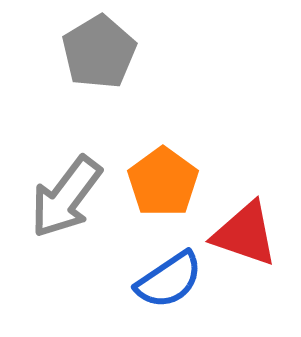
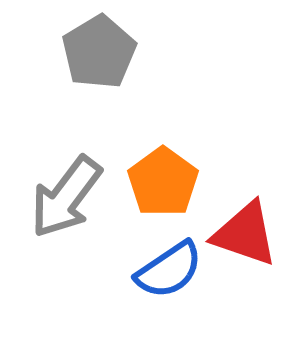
blue semicircle: moved 10 px up
